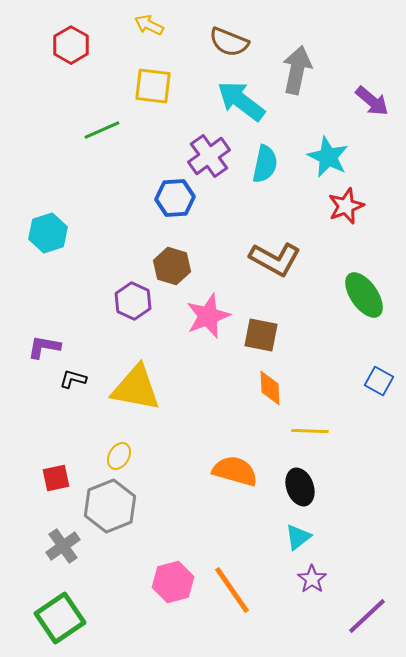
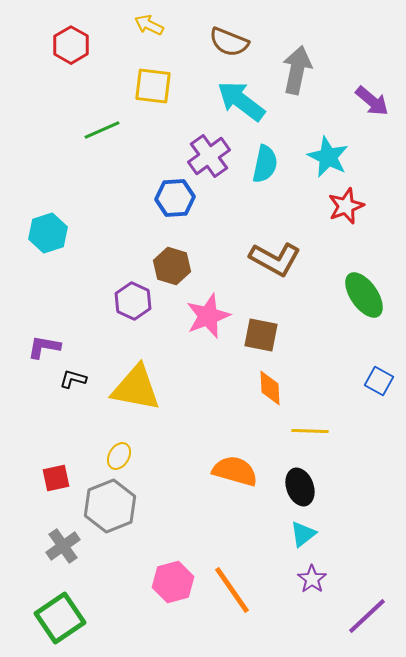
cyan triangle: moved 5 px right, 3 px up
